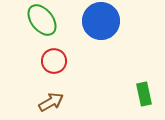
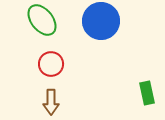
red circle: moved 3 px left, 3 px down
green rectangle: moved 3 px right, 1 px up
brown arrow: rotated 120 degrees clockwise
